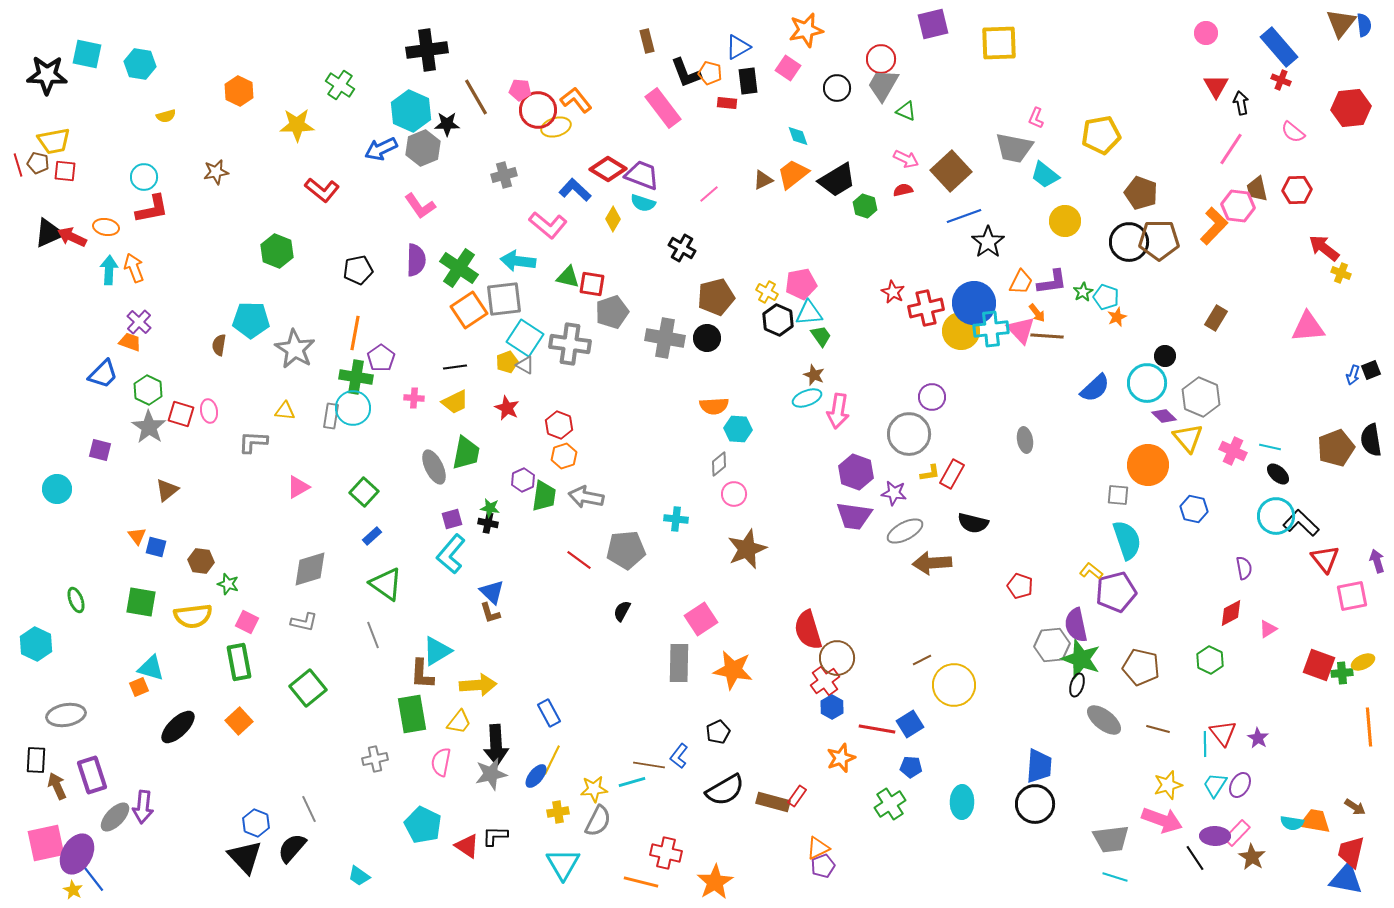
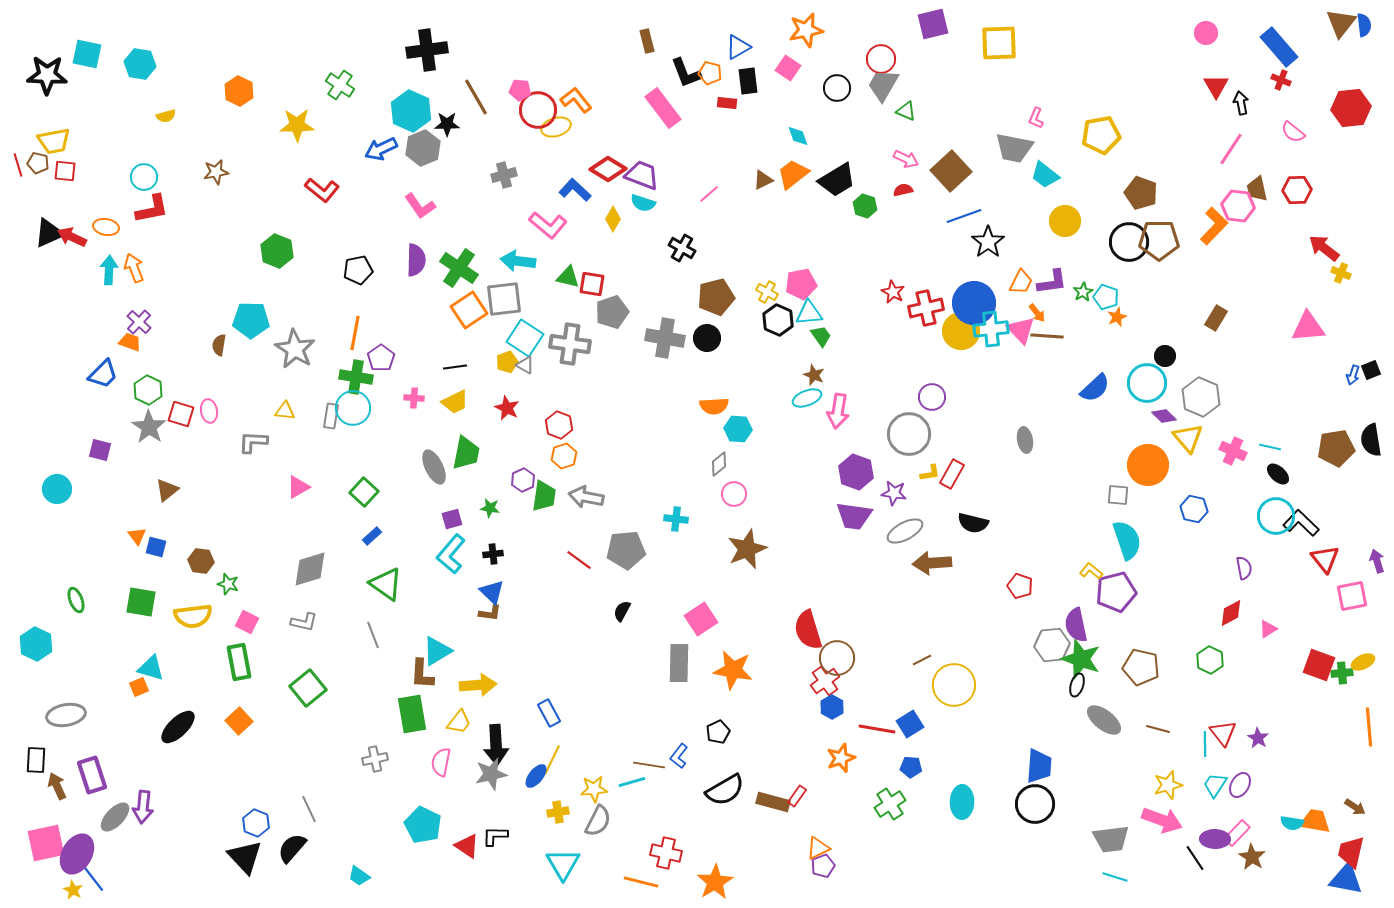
brown pentagon at (1336, 448): rotated 12 degrees clockwise
black cross at (488, 523): moved 5 px right, 31 px down; rotated 18 degrees counterclockwise
brown L-shape at (490, 613): rotated 65 degrees counterclockwise
purple ellipse at (1215, 836): moved 3 px down
